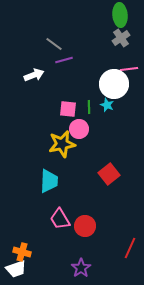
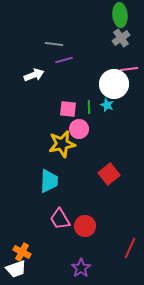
gray line: rotated 30 degrees counterclockwise
orange cross: rotated 12 degrees clockwise
